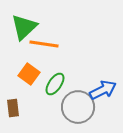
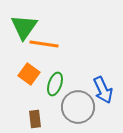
green triangle: rotated 12 degrees counterclockwise
green ellipse: rotated 15 degrees counterclockwise
blue arrow: rotated 92 degrees clockwise
brown rectangle: moved 22 px right, 11 px down
